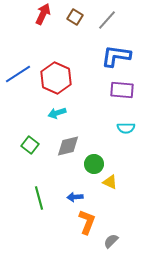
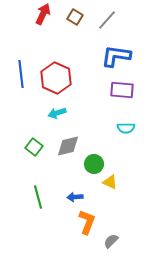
blue line: moved 3 px right; rotated 64 degrees counterclockwise
green square: moved 4 px right, 2 px down
green line: moved 1 px left, 1 px up
